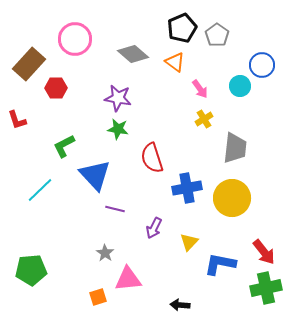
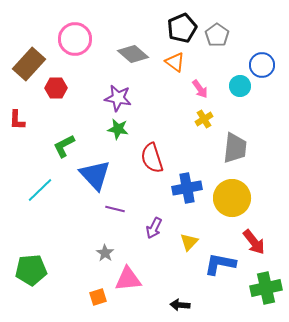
red L-shape: rotated 20 degrees clockwise
red arrow: moved 10 px left, 10 px up
